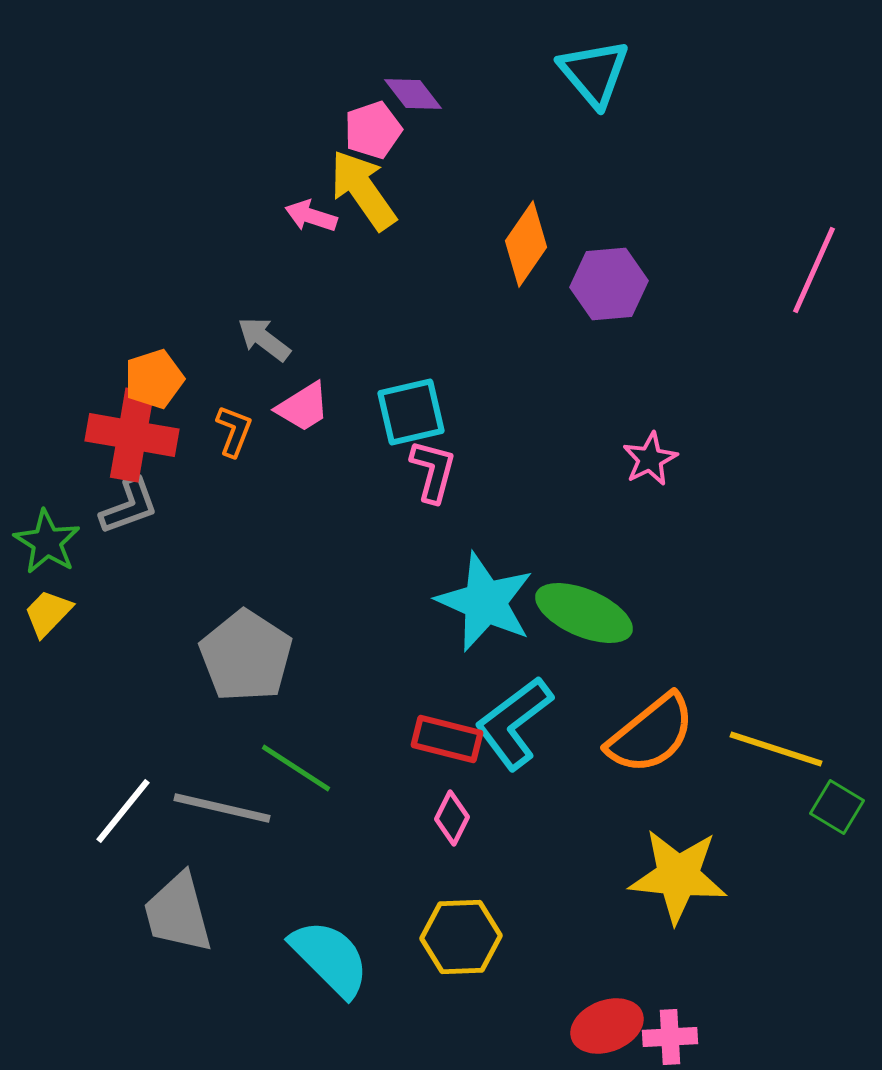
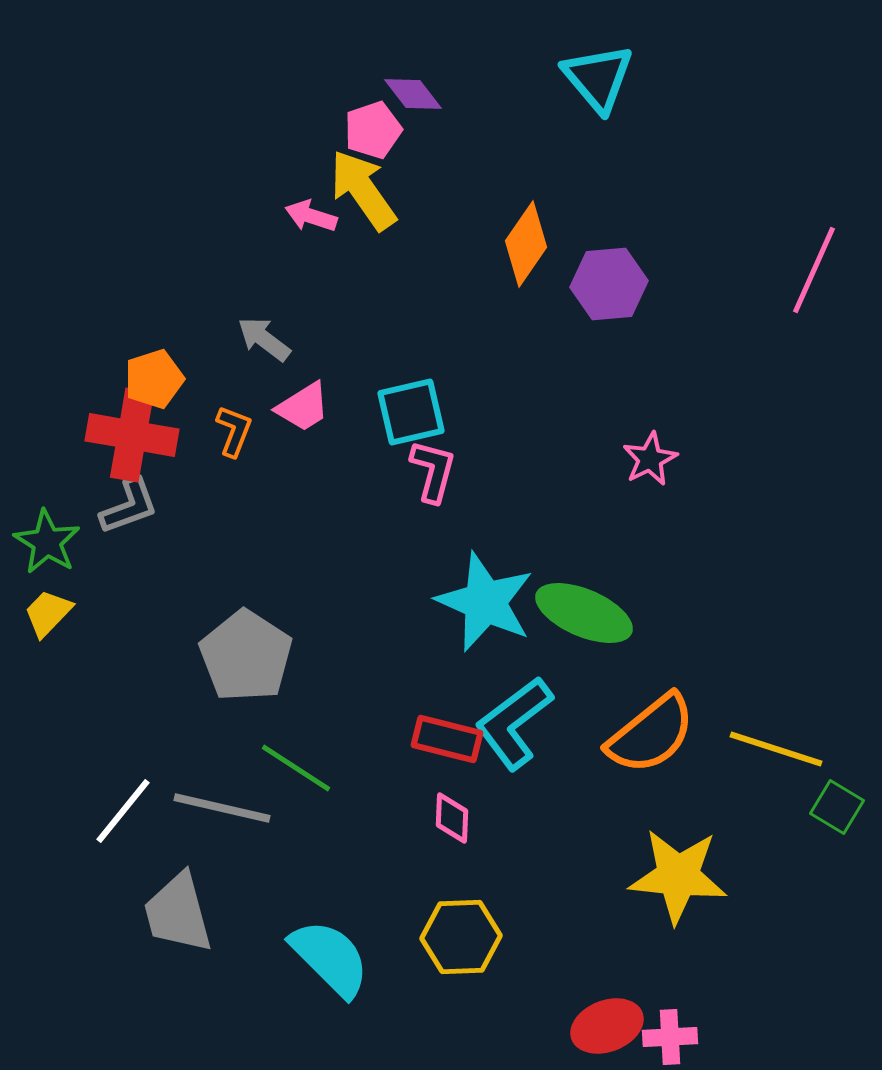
cyan triangle: moved 4 px right, 5 px down
pink diamond: rotated 24 degrees counterclockwise
